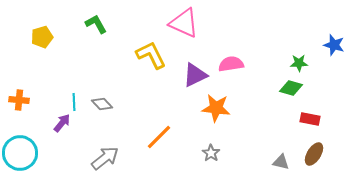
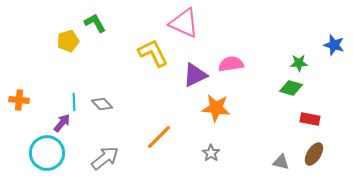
green L-shape: moved 1 px left, 1 px up
yellow pentagon: moved 26 px right, 4 px down
yellow L-shape: moved 2 px right, 2 px up
cyan circle: moved 27 px right
